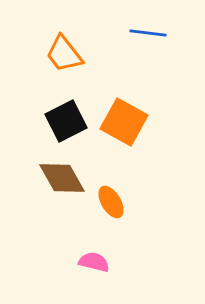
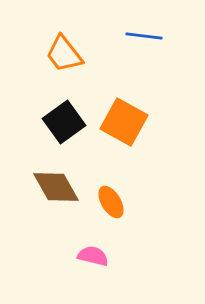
blue line: moved 4 px left, 3 px down
black square: moved 2 px left, 1 px down; rotated 9 degrees counterclockwise
brown diamond: moved 6 px left, 9 px down
pink semicircle: moved 1 px left, 6 px up
